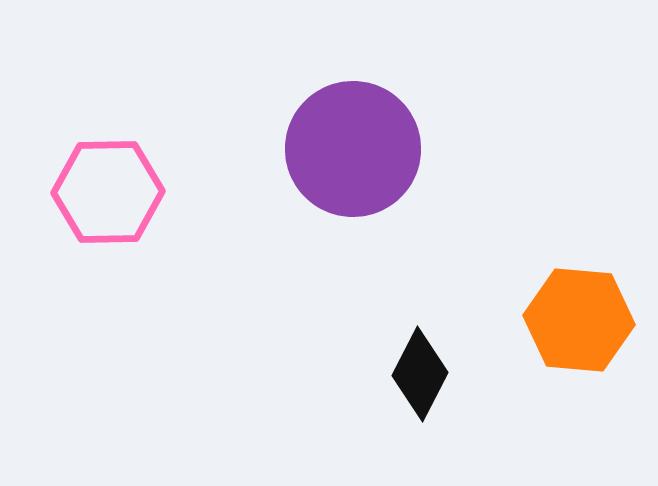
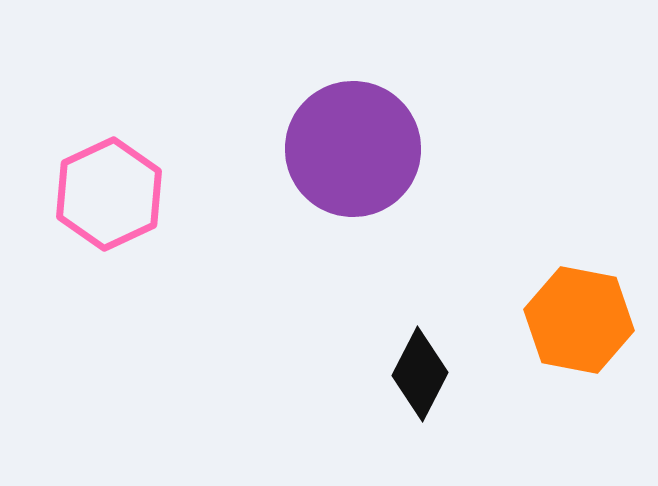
pink hexagon: moved 1 px right, 2 px down; rotated 24 degrees counterclockwise
orange hexagon: rotated 6 degrees clockwise
